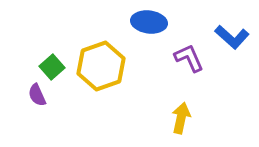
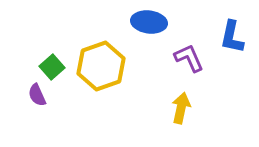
blue L-shape: rotated 60 degrees clockwise
yellow arrow: moved 10 px up
